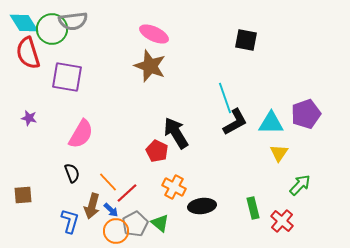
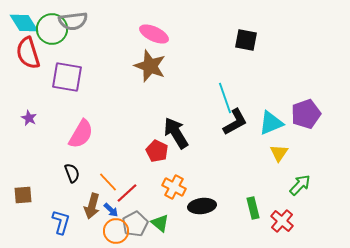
purple star: rotated 14 degrees clockwise
cyan triangle: rotated 24 degrees counterclockwise
blue L-shape: moved 9 px left, 1 px down
